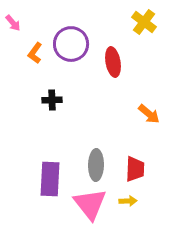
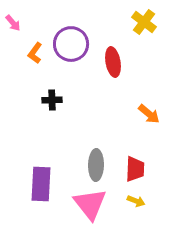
purple rectangle: moved 9 px left, 5 px down
yellow arrow: moved 8 px right; rotated 24 degrees clockwise
